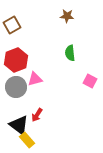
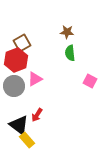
brown star: moved 16 px down
brown square: moved 10 px right, 18 px down
pink triangle: rotated 14 degrees counterclockwise
gray circle: moved 2 px left, 1 px up
